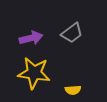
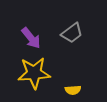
purple arrow: rotated 65 degrees clockwise
yellow star: rotated 12 degrees counterclockwise
